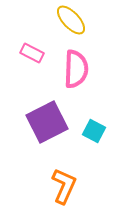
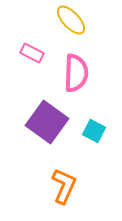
pink semicircle: moved 4 px down
purple square: rotated 27 degrees counterclockwise
